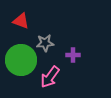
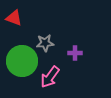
red triangle: moved 7 px left, 3 px up
purple cross: moved 2 px right, 2 px up
green circle: moved 1 px right, 1 px down
